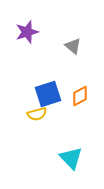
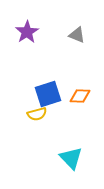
purple star: rotated 15 degrees counterclockwise
gray triangle: moved 4 px right, 11 px up; rotated 18 degrees counterclockwise
orange diamond: rotated 30 degrees clockwise
